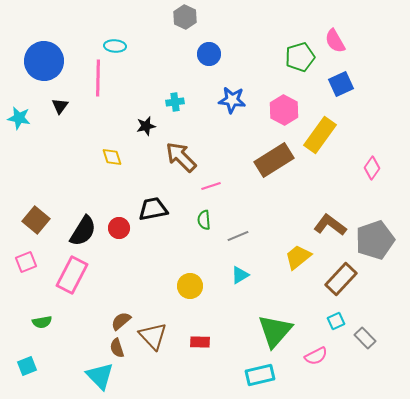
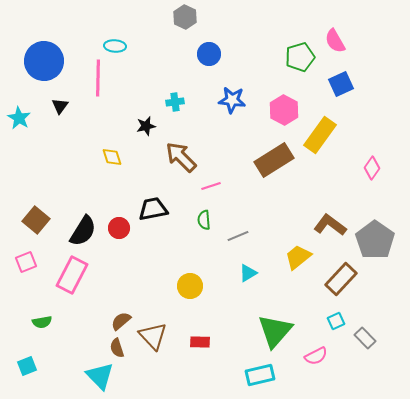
cyan star at (19, 118): rotated 20 degrees clockwise
gray pentagon at (375, 240): rotated 18 degrees counterclockwise
cyan triangle at (240, 275): moved 8 px right, 2 px up
